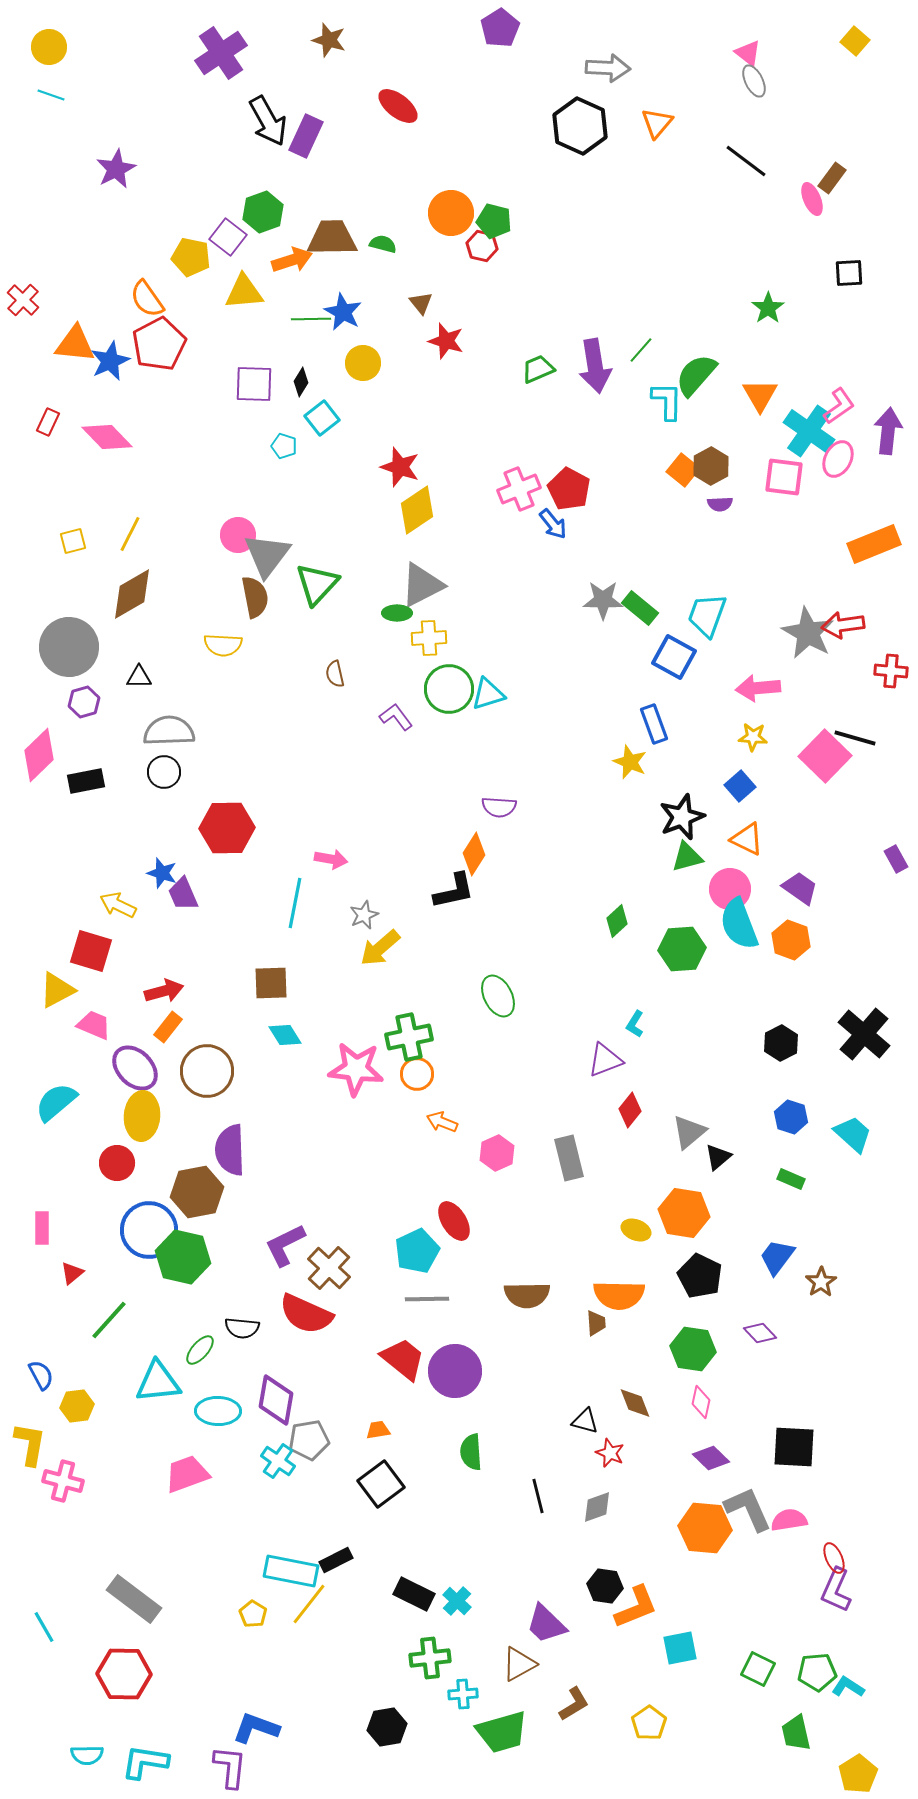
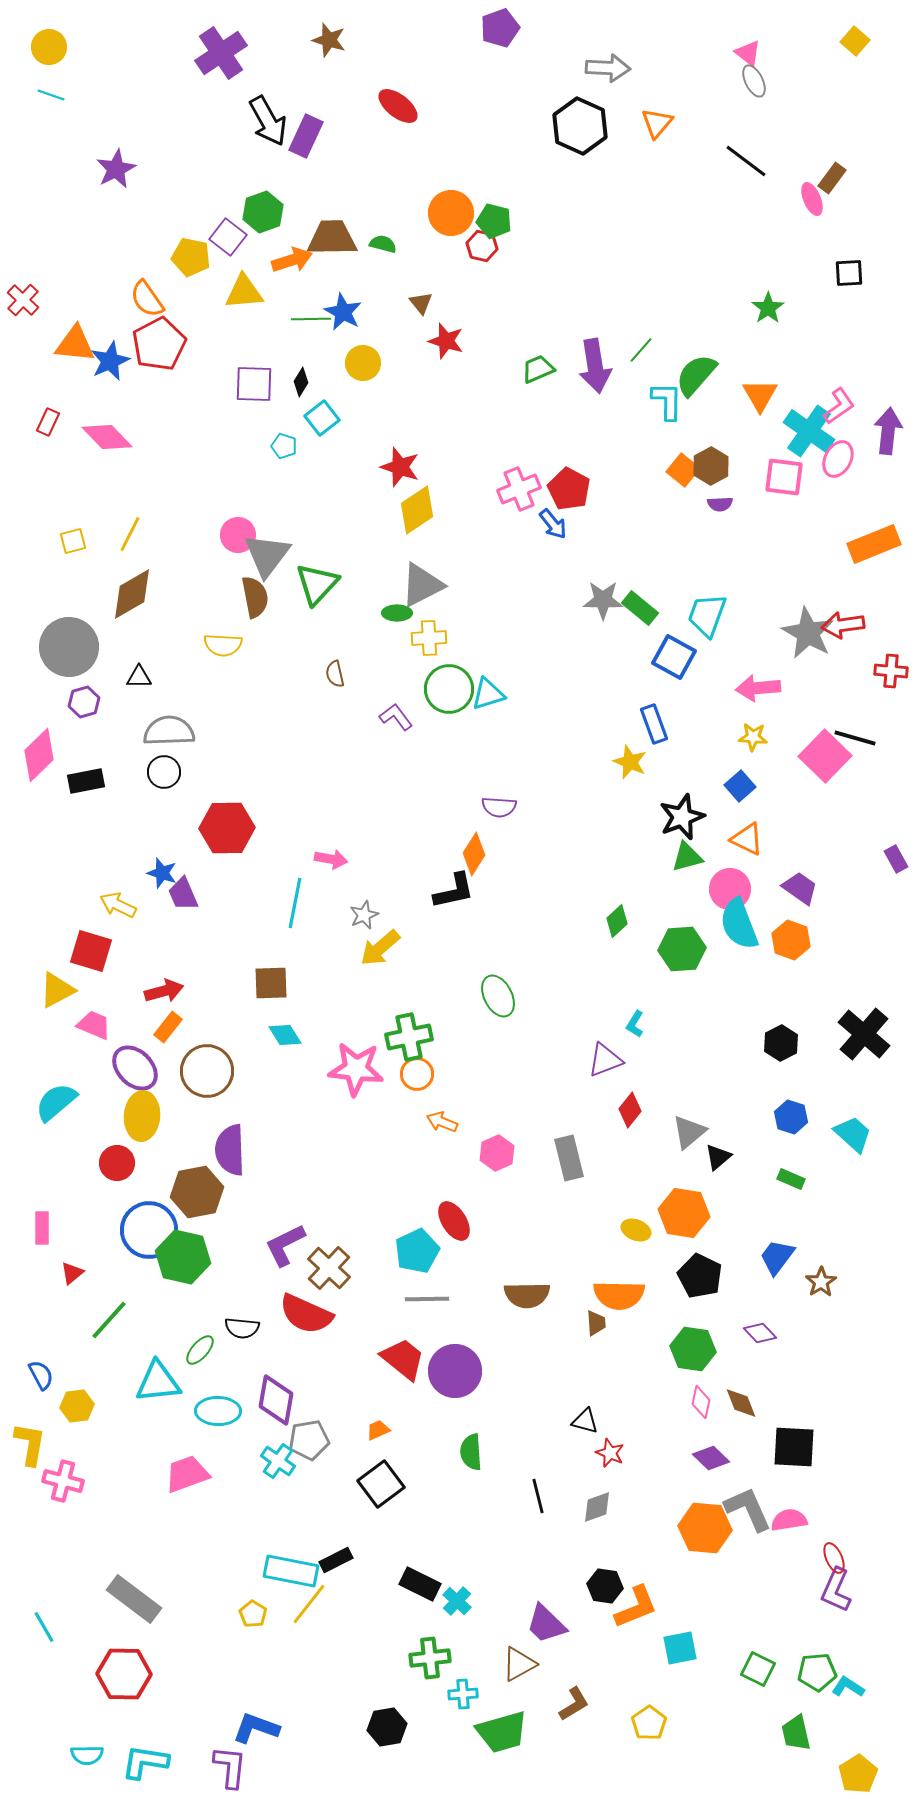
purple pentagon at (500, 28): rotated 12 degrees clockwise
brown diamond at (635, 1403): moved 106 px right
orange trapezoid at (378, 1430): rotated 15 degrees counterclockwise
black rectangle at (414, 1594): moved 6 px right, 10 px up
